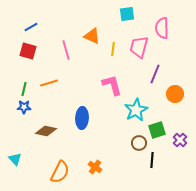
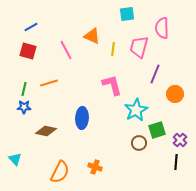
pink line: rotated 12 degrees counterclockwise
black line: moved 24 px right, 2 px down
orange cross: rotated 16 degrees counterclockwise
